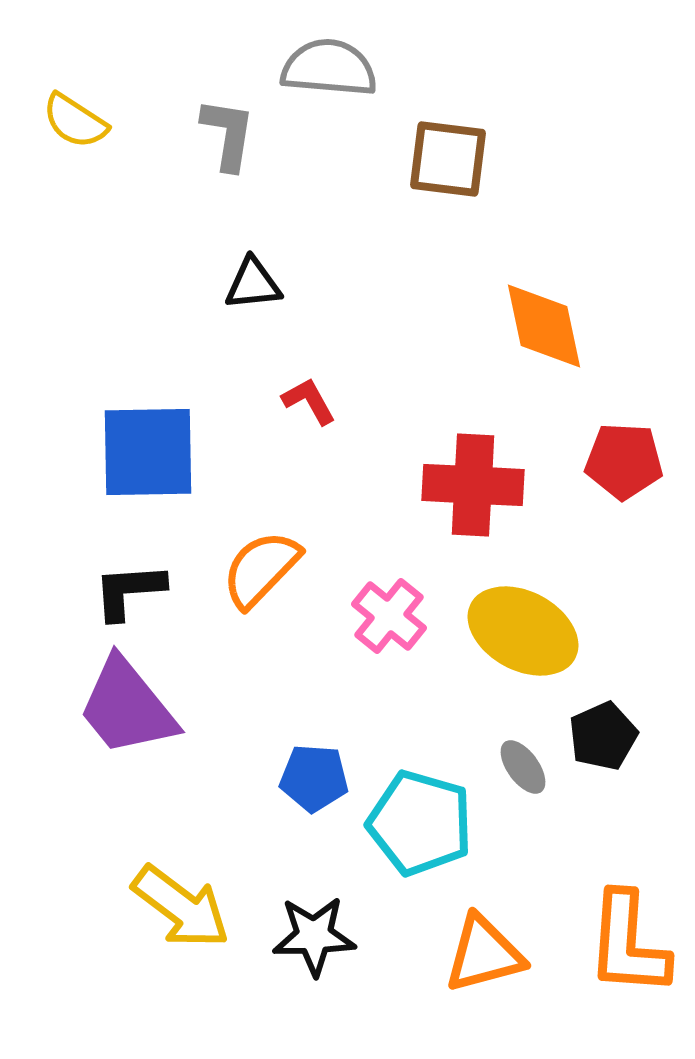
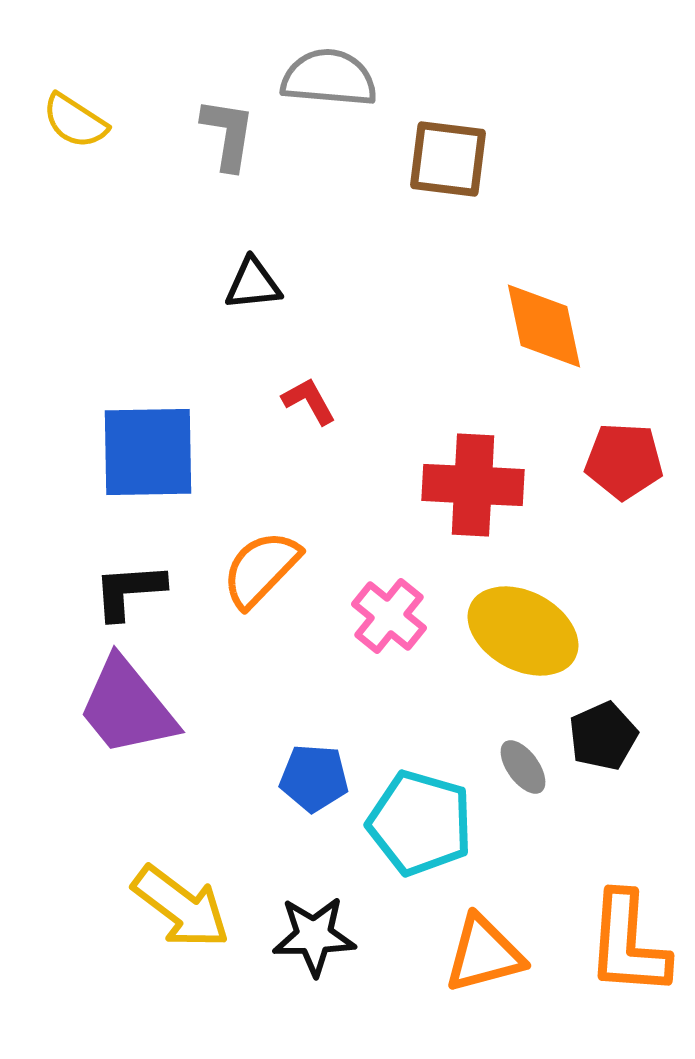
gray semicircle: moved 10 px down
